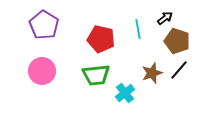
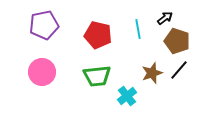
purple pentagon: rotated 28 degrees clockwise
red pentagon: moved 3 px left, 4 px up
pink circle: moved 1 px down
green trapezoid: moved 1 px right, 1 px down
cyan cross: moved 2 px right, 3 px down
